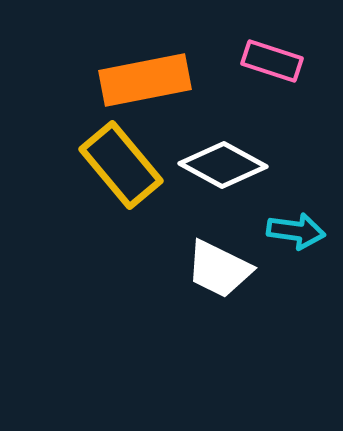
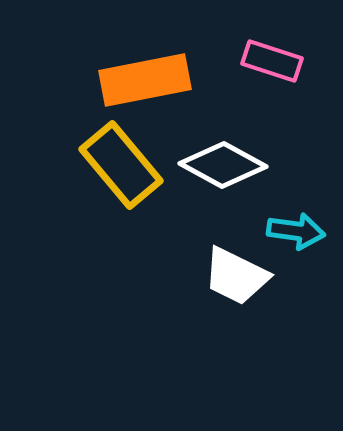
white trapezoid: moved 17 px right, 7 px down
